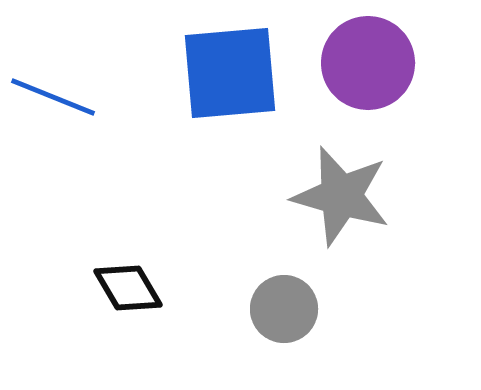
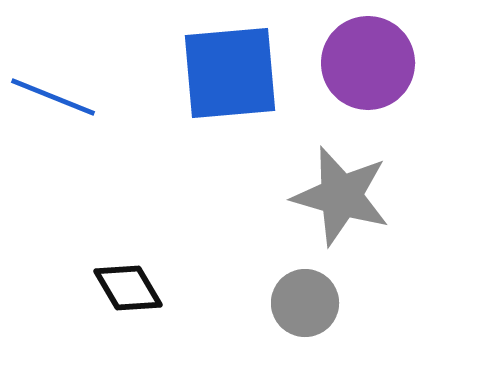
gray circle: moved 21 px right, 6 px up
